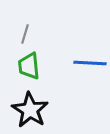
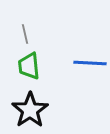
gray line: rotated 30 degrees counterclockwise
black star: rotated 6 degrees clockwise
